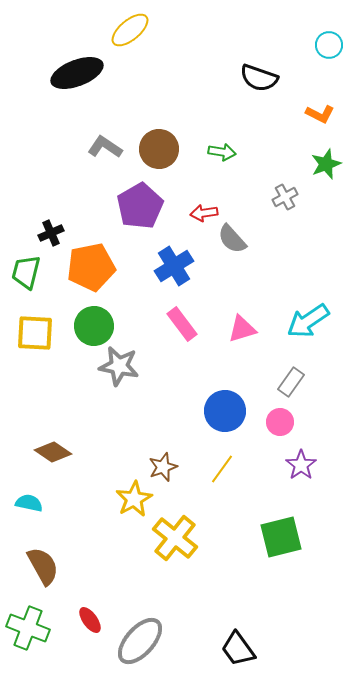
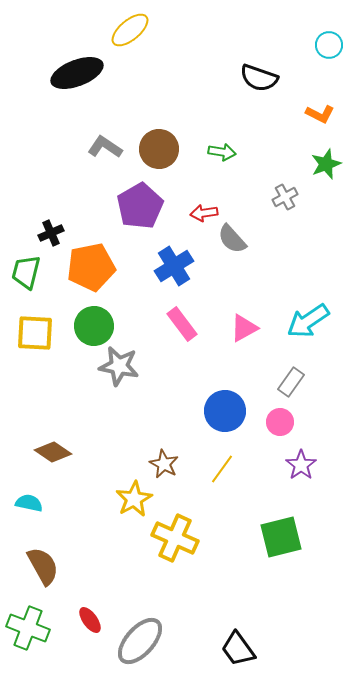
pink triangle: moved 2 px right, 1 px up; rotated 12 degrees counterclockwise
brown star: moved 1 px right, 3 px up; rotated 24 degrees counterclockwise
yellow cross: rotated 15 degrees counterclockwise
